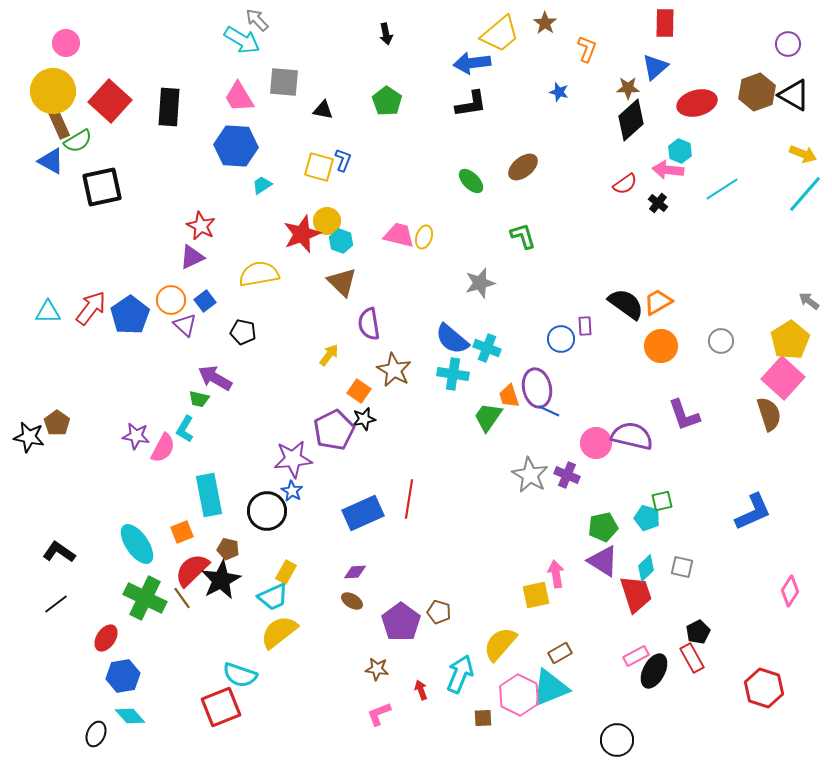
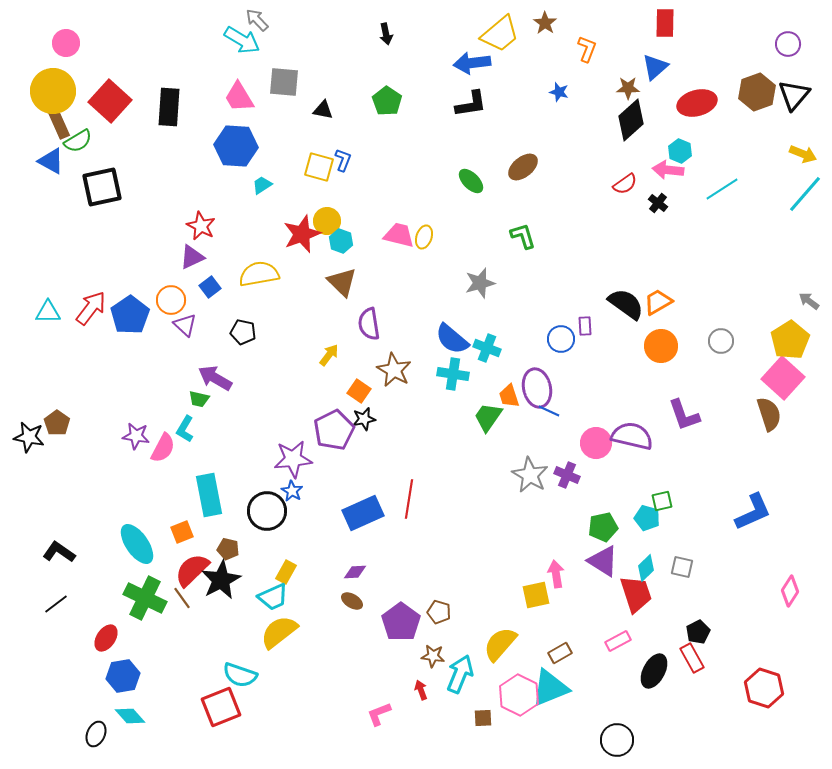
black triangle at (794, 95): rotated 40 degrees clockwise
blue square at (205, 301): moved 5 px right, 14 px up
pink rectangle at (636, 656): moved 18 px left, 15 px up
brown star at (377, 669): moved 56 px right, 13 px up
